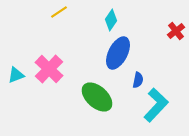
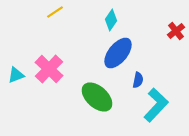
yellow line: moved 4 px left
blue ellipse: rotated 12 degrees clockwise
